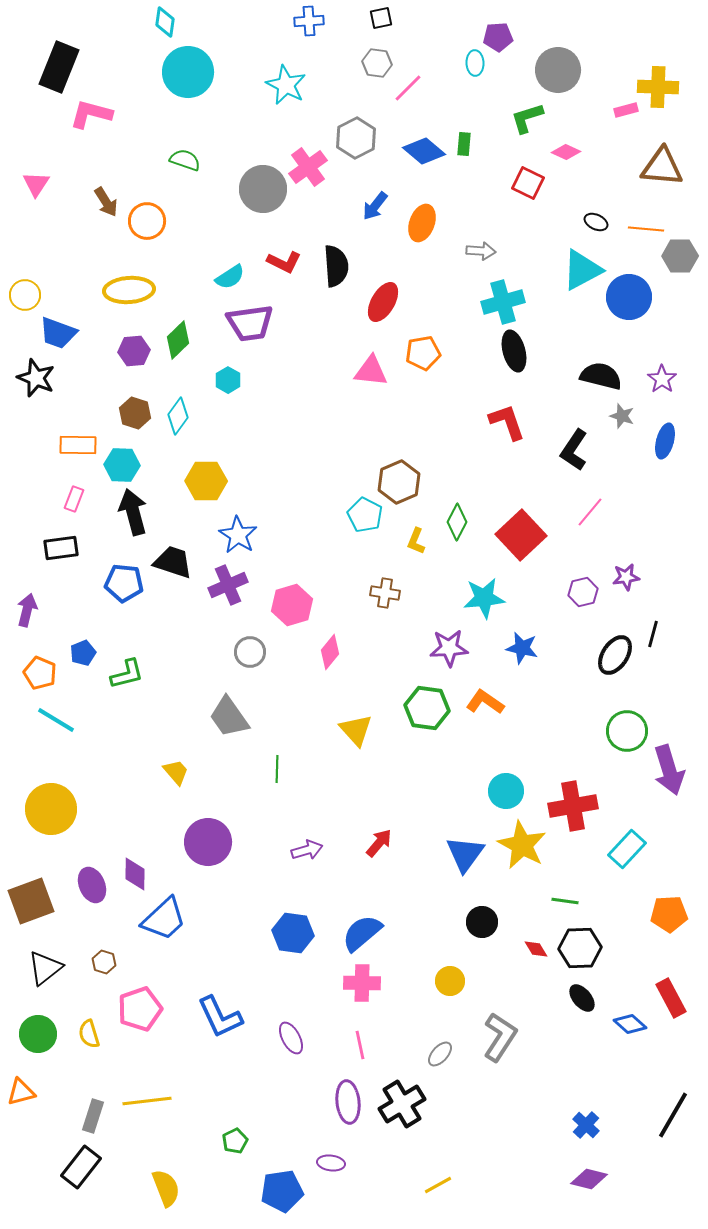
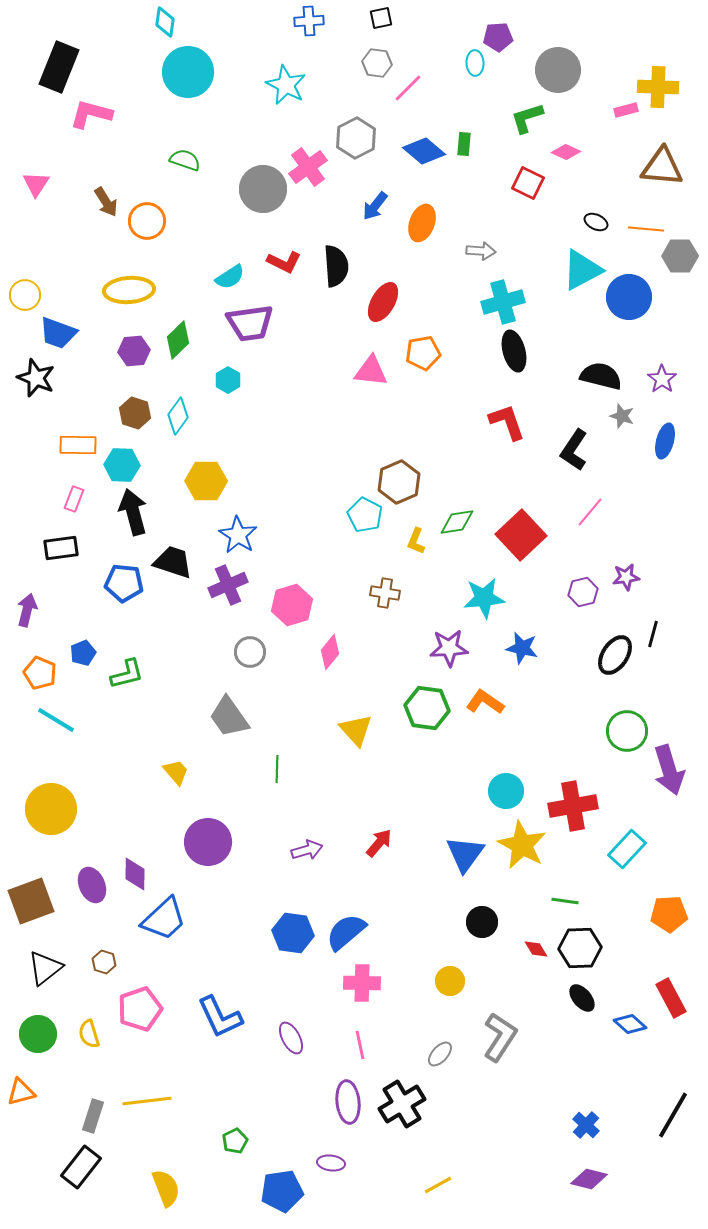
green diamond at (457, 522): rotated 54 degrees clockwise
blue semicircle at (362, 933): moved 16 px left, 1 px up
